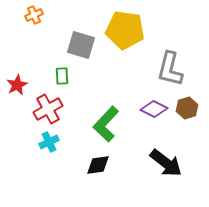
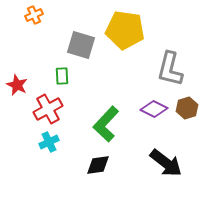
red star: rotated 20 degrees counterclockwise
